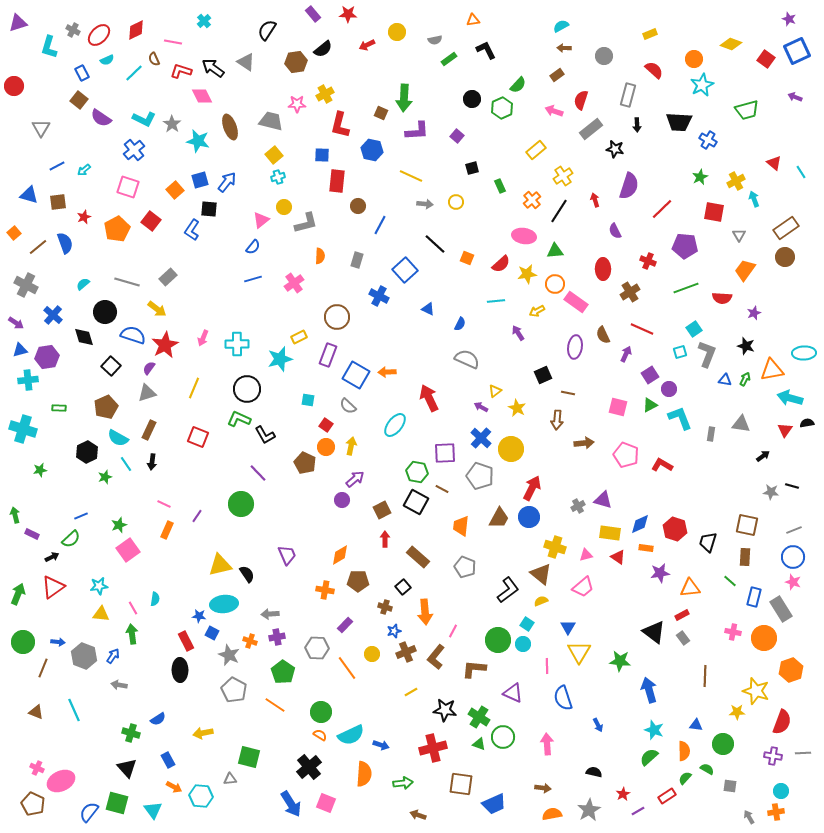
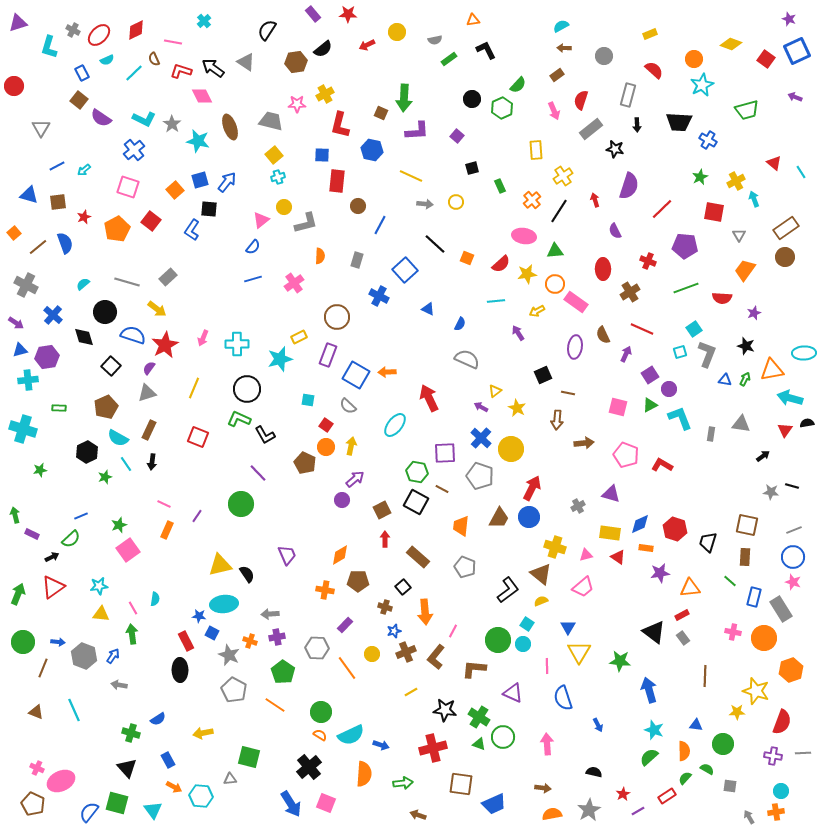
pink arrow at (554, 111): rotated 132 degrees counterclockwise
yellow rectangle at (536, 150): rotated 54 degrees counterclockwise
purple triangle at (603, 500): moved 8 px right, 6 px up
